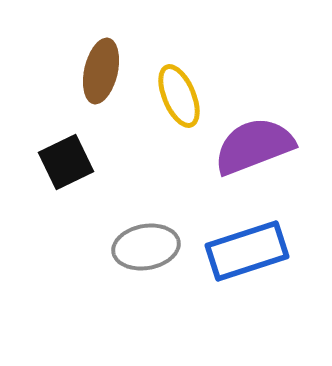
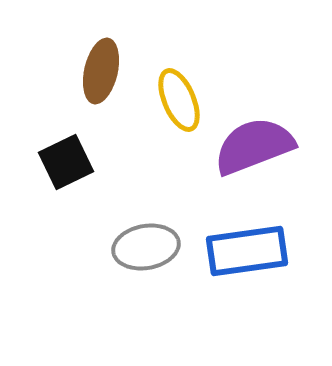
yellow ellipse: moved 4 px down
blue rectangle: rotated 10 degrees clockwise
